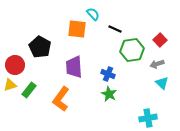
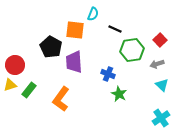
cyan semicircle: rotated 64 degrees clockwise
orange square: moved 2 px left, 1 px down
black pentagon: moved 11 px right
purple trapezoid: moved 5 px up
cyan triangle: moved 2 px down
green star: moved 10 px right
cyan cross: moved 13 px right; rotated 24 degrees counterclockwise
